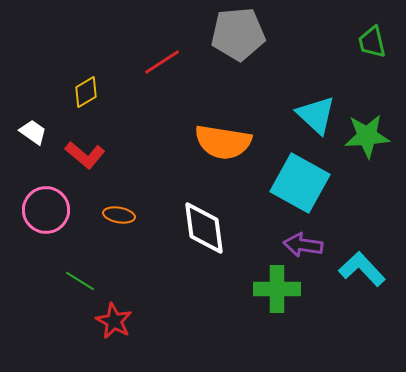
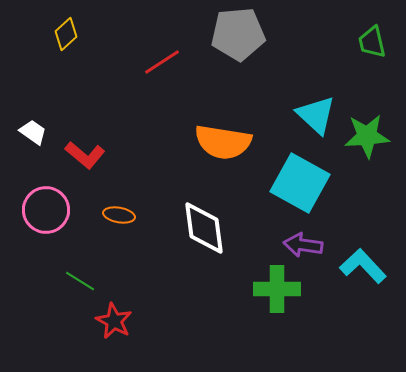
yellow diamond: moved 20 px left, 58 px up; rotated 12 degrees counterclockwise
cyan L-shape: moved 1 px right, 3 px up
